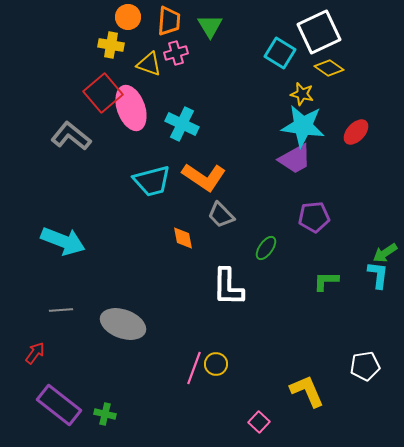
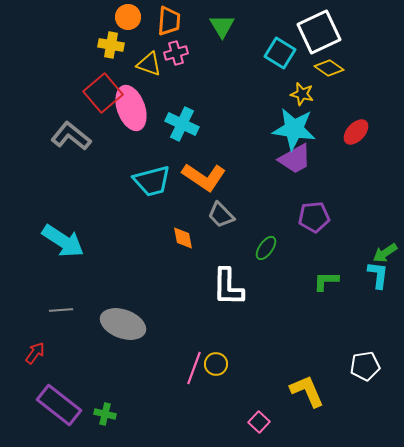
green triangle: moved 12 px right
cyan star: moved 9 px left, 3 px down
cyan arrow: rotated 12 degrees clockwise
